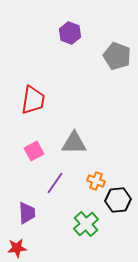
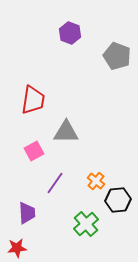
gray triangle: moved 8 px left, 11 px up
orange cross: rotated 18 degrees clockwise
